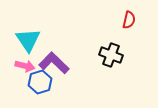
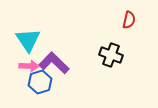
pink arrow: moved 4 px right; rotated 12 degrees counterclockwise
